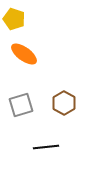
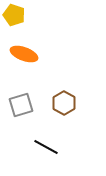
yellow pentagon: moved 4 px up
orange ellipse: rotated 16 degrees counterclockwise
black line: rotated 35 degrees clockwise
